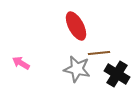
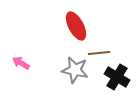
gray star: moved 2 px left, 1 px down
black cross: moved 3 px down
